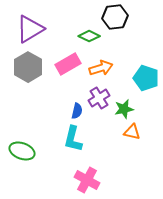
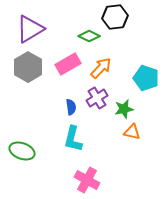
orange arrow: rotated 30 degrees counterclockwise
purple cross: moved 2 px left
blue semicircle: moved 6 px left, 4 px up; rotated 21 degrees counterclockwise
